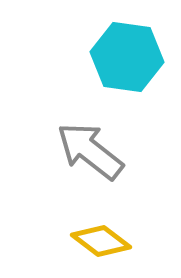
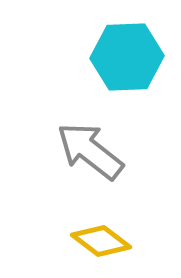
cyan hexagon: rotated 10 degrees counterclockwise
